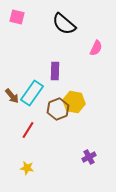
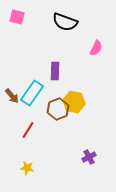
black semicircle: moved 1 px right, 2 px up; rotated 20 degrees counterclockwise
